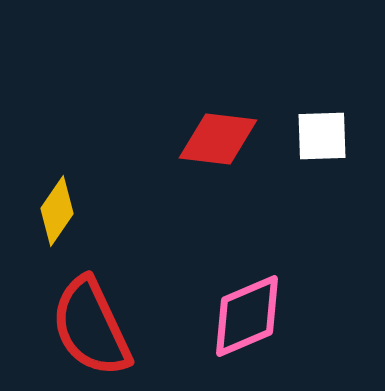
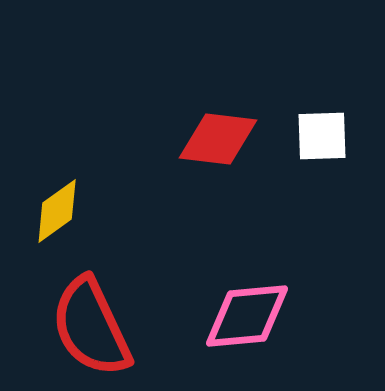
yellow diamond: rotated 20 degrees clockwise
pink diamond: rotated 18 degrees clockwise
